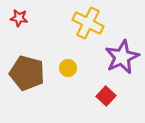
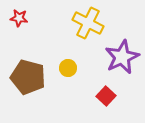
brown pentagon: moved 1 px right, 4 px down
